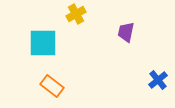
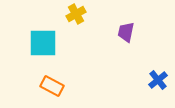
orange rectangle: rotated 10 degrees counterclockwise
